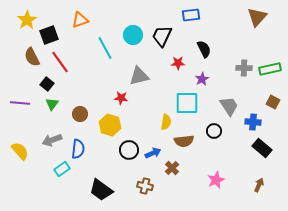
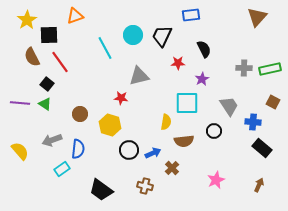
orange triangle at (80, 20): moved 5 px left, 4 px up
black square at (49, 35): rotated 18 degrees clockwise
green triangle at (52, 104): moved 7 px left; rotated 32 degrees counterclockwise
